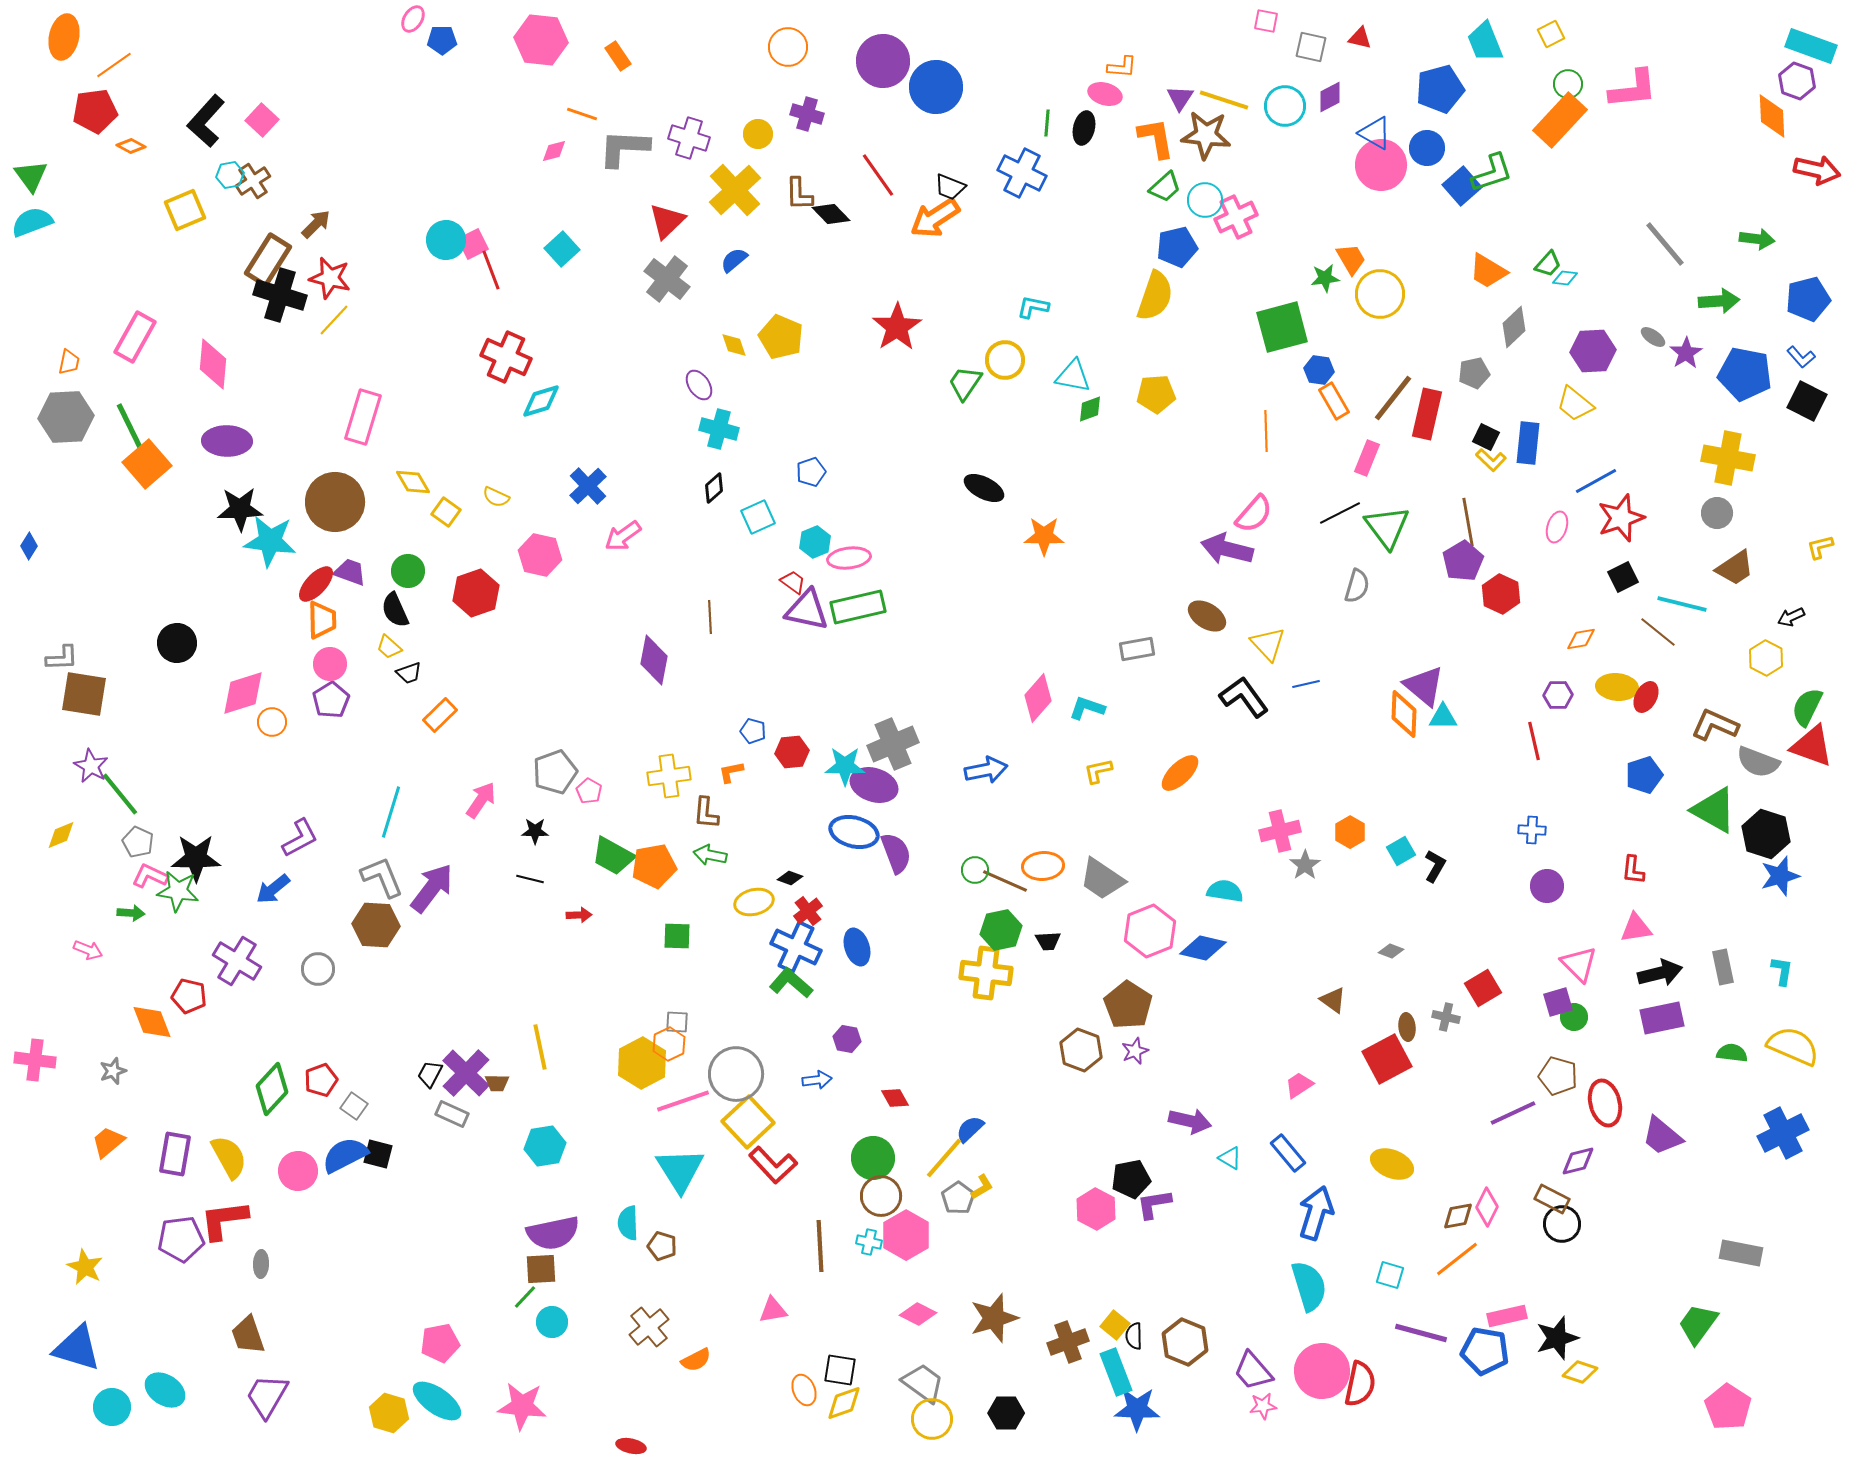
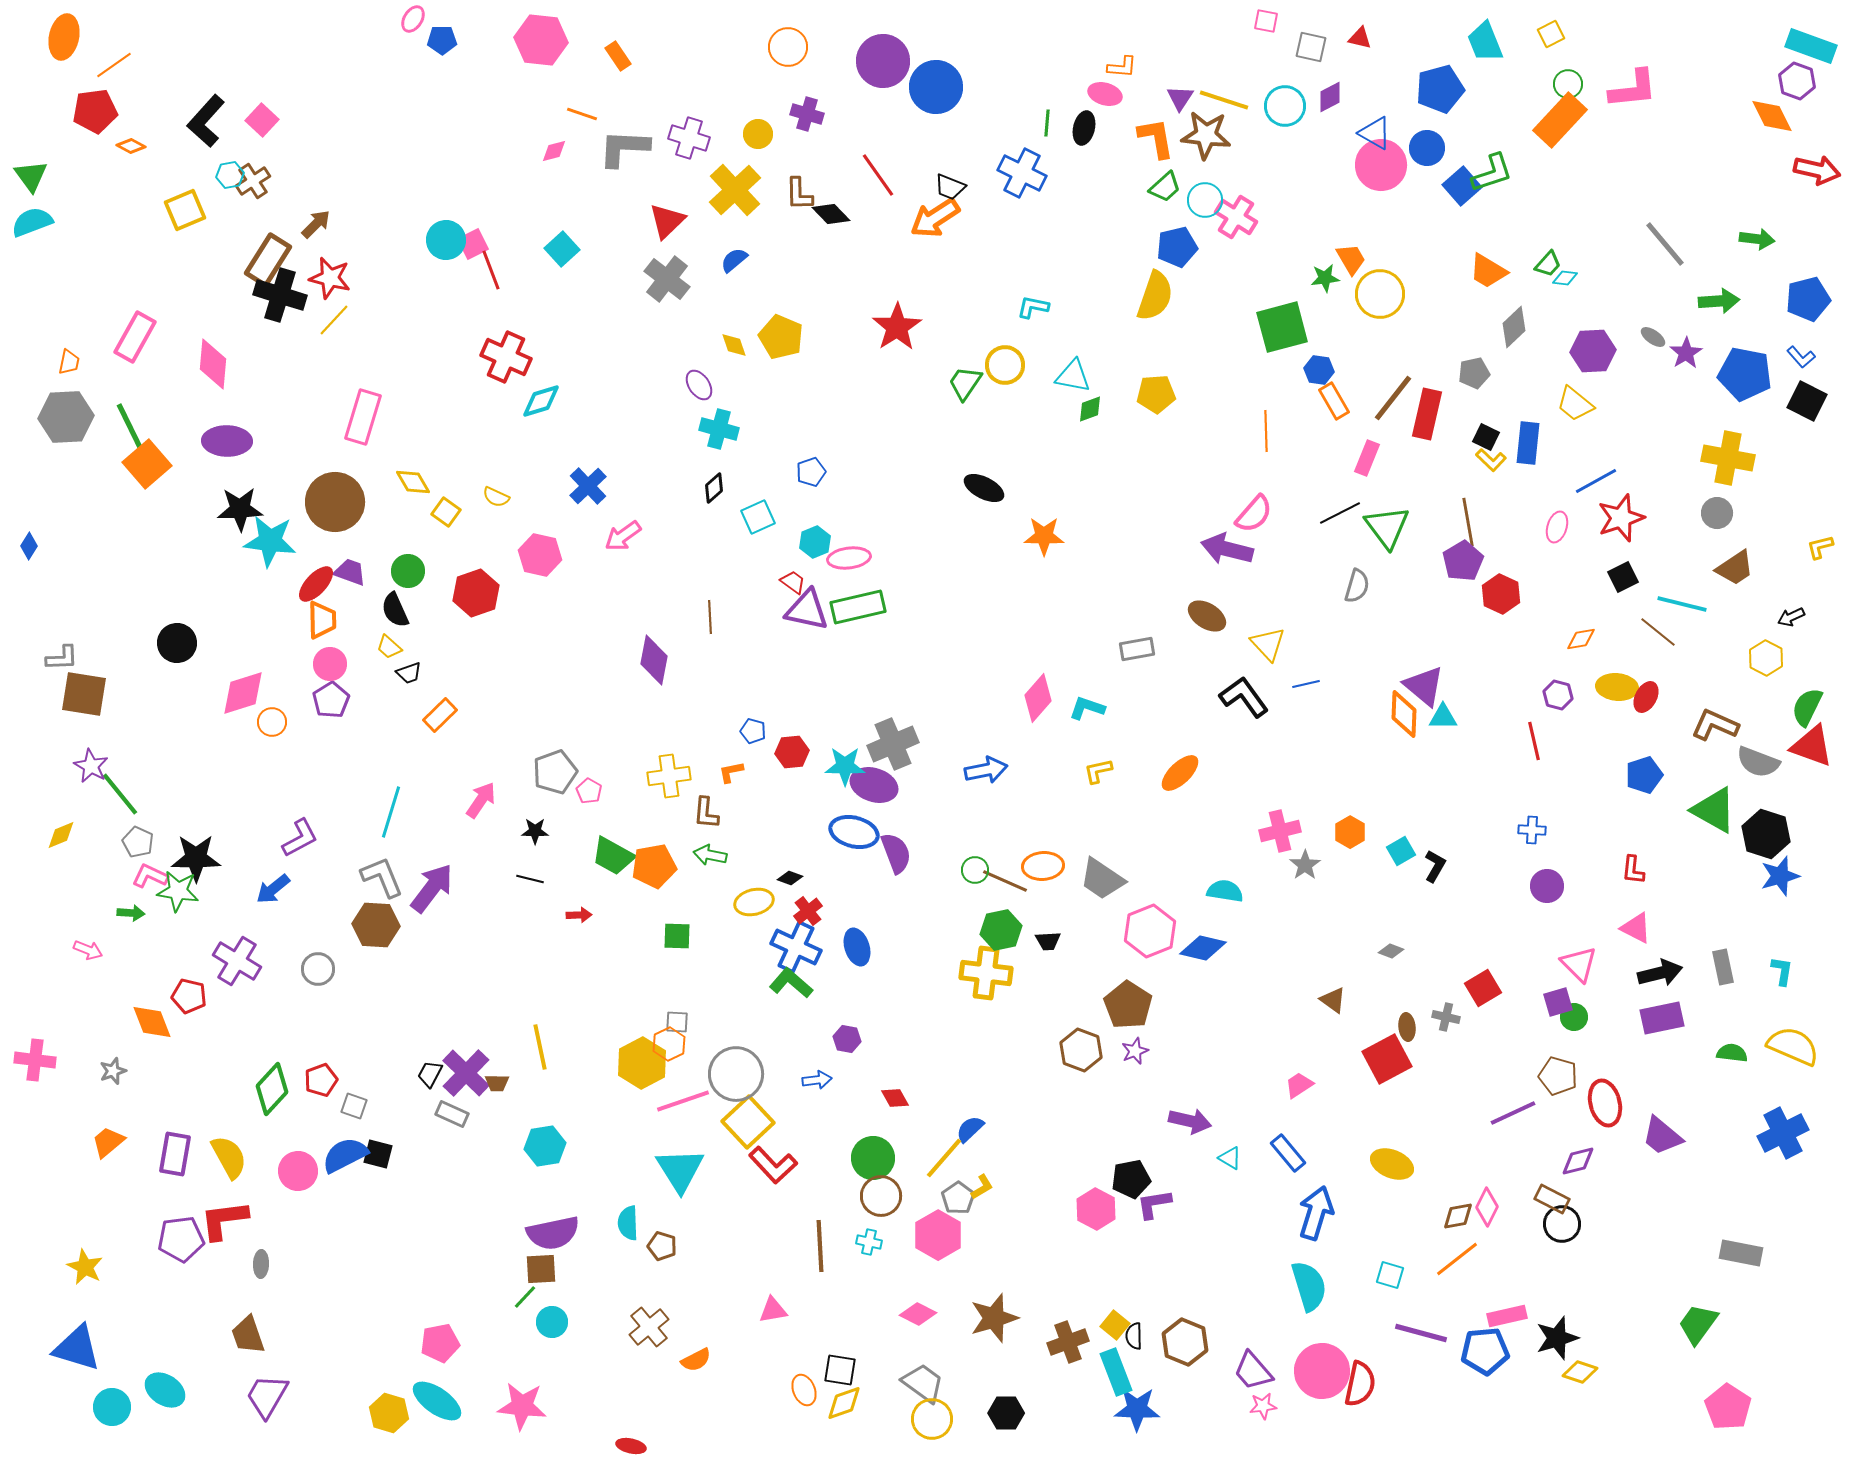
orange diamond at (1772, 116): rotated 24 degrees counterclockwise
pink cross at (1236, 217): rotated 33 degrees counterclockwise
yellow circle at (1005, 360): moved 5 px down
purple hexagon at (1558, 695): rotated 16 degrees clockwise
pink triangle at (1636, 928): rotated 36 degrees clockwise
gray square at (354, 1106): rotated 16 degrees counterclockwise
pink hexagon at (906, 1235): moved 32 px right
blue pentagon at (1485, 1351): rotated 15 degrees counterclockwise
